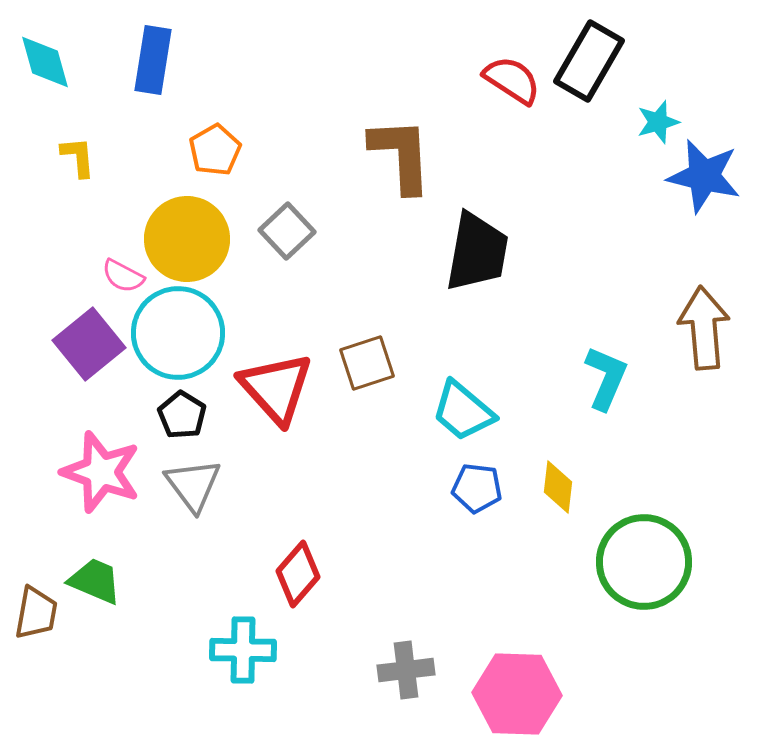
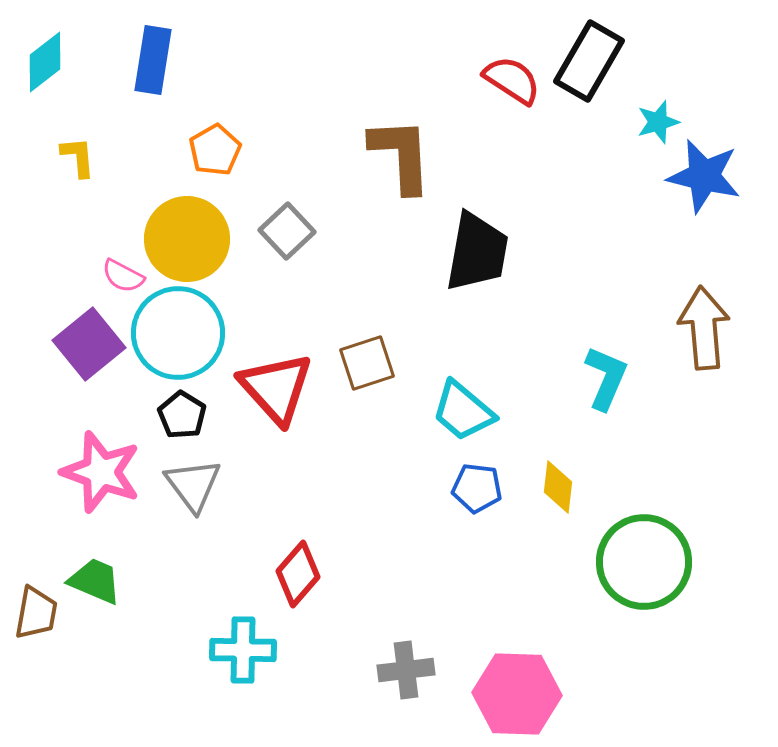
cyan diamond: rotated 68 degrees clockwise
